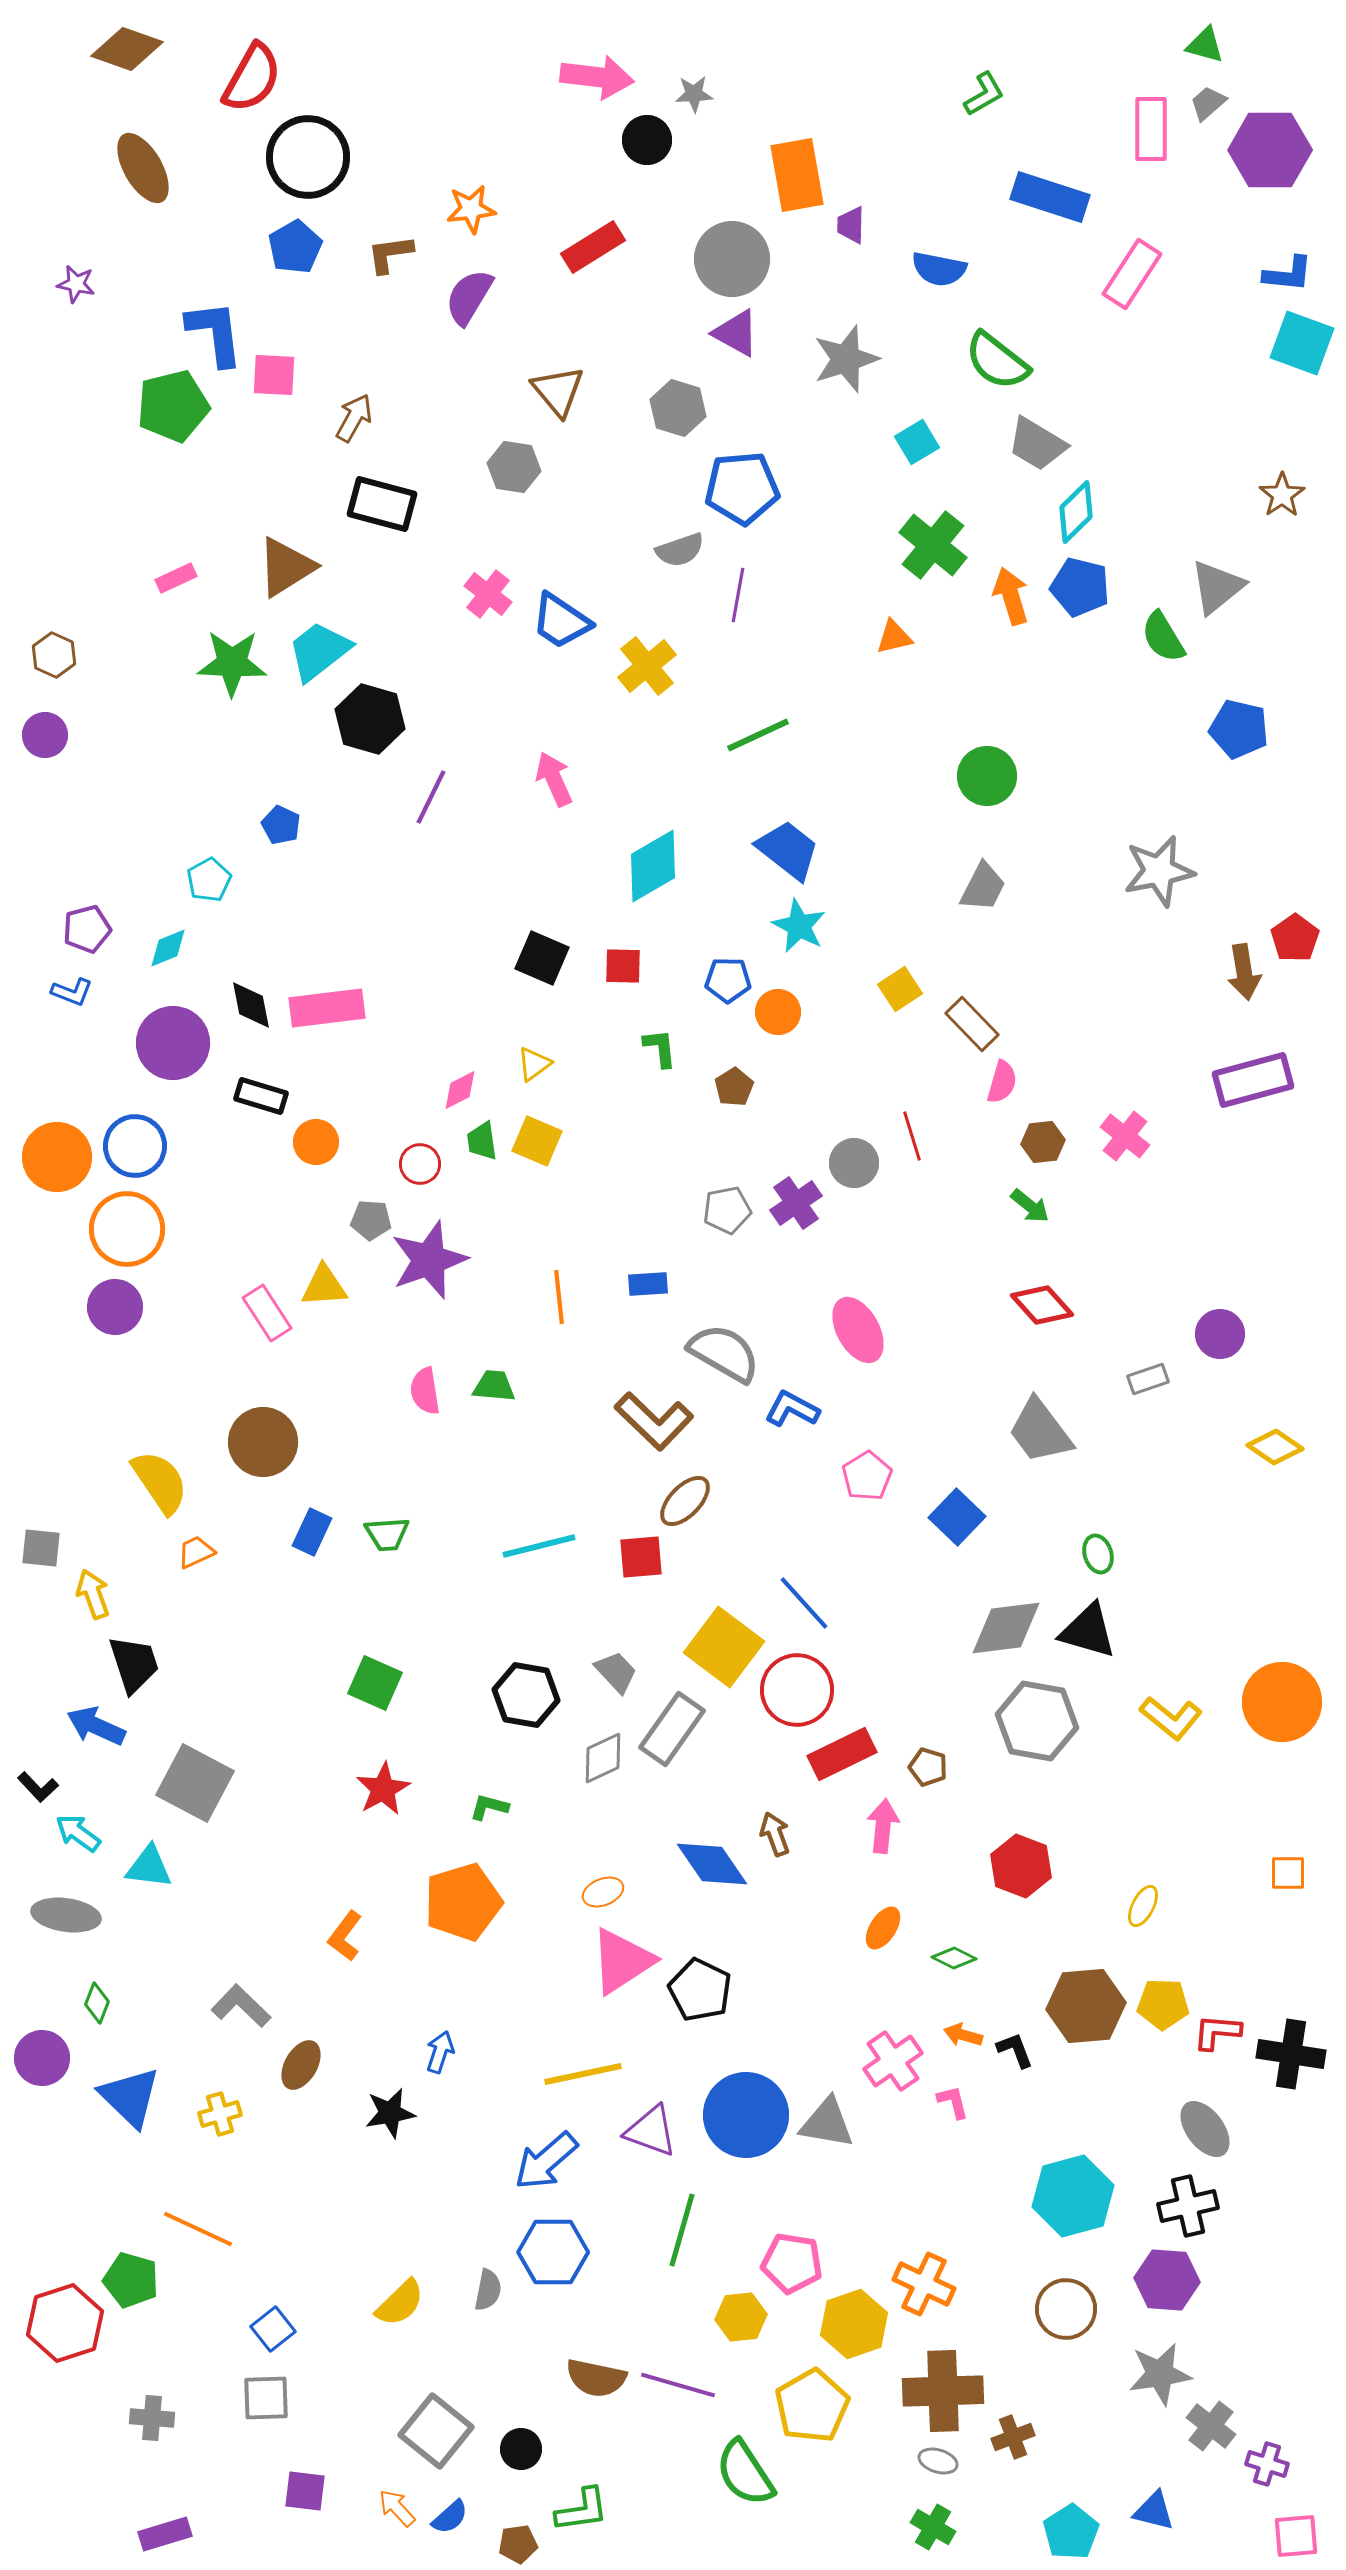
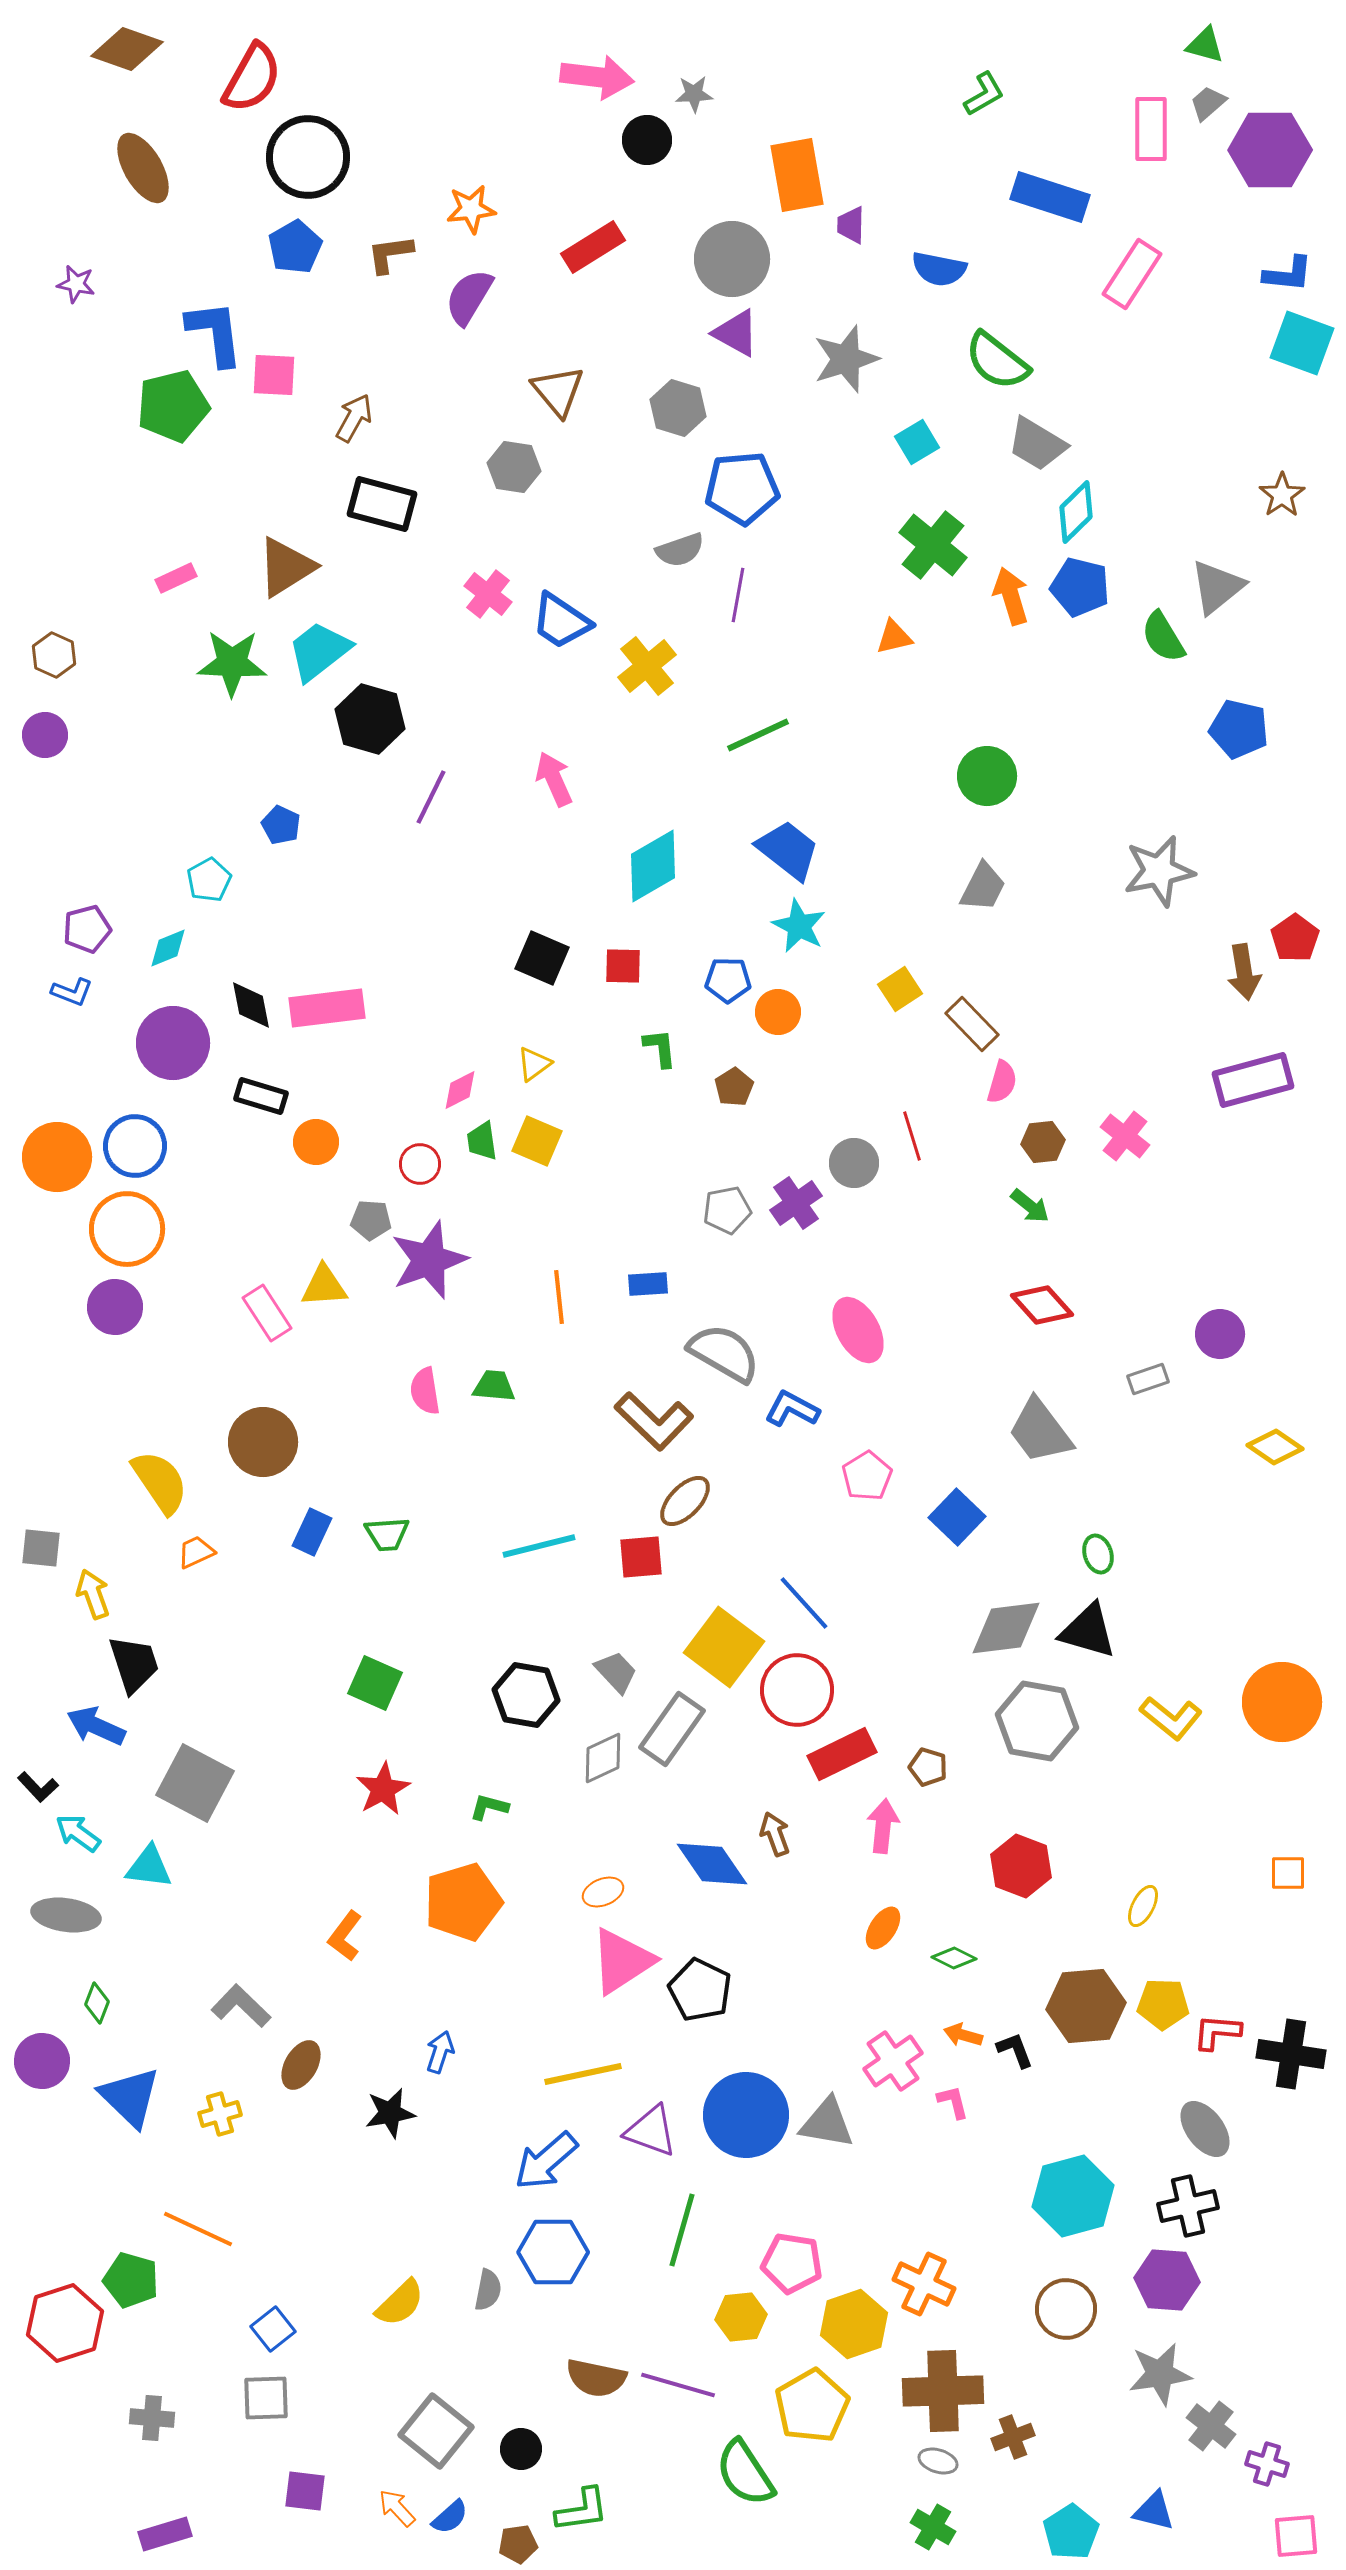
purple circle at (42, 2058): moved 3 px down
